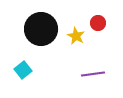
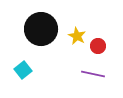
red circle: moved 23 px down
yellow star: moved 1 px right
purple line: rotated 20 degrees clockwise
